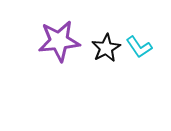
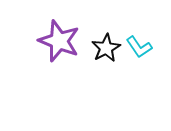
purple star: rotated 27 degrees clockwise
